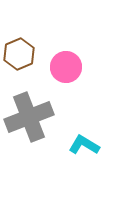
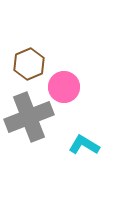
brown hexagon: moved 10 px right, 10 px down
pink circle: moved 2 px left, 20 px down
